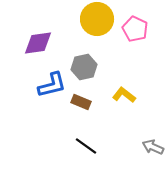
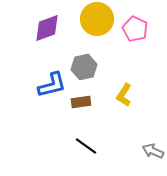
purple diamond: moved 9 px right, 15 px up; rotated 12 degrees counterclockwise
yellow L-shape: rotated 95 degrees counterclockwise
brown rectangle: rotated 30 degrees counterclockwise
gray arrow: moved 4 px down
